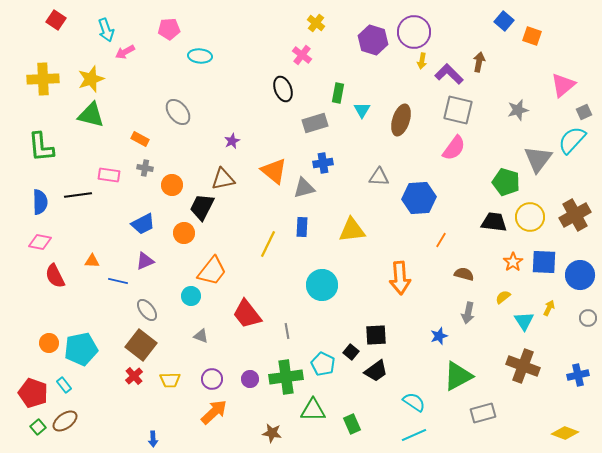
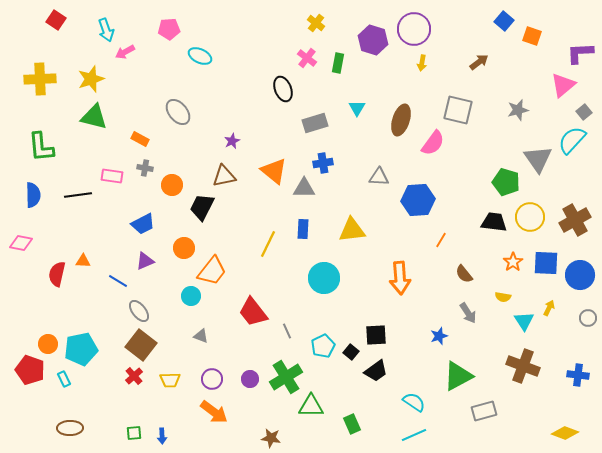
purple circle at (414, 32): moved 3 px up
pink cross at (302, 55): moved 5 px right, 3 px down
cyan ellipse at (200, 56): rotated 20 degrees clockwise
yellow arrow at (422, 61): moved 2 px down
brown arrow at (479, 62): rotated 42 degrees clockwise
purple L-shape at (449, 74): moved 131 px right, 21 px up; rotated 48 degrees counterclockwise
yellow cross at (43, 79): moved 3 px left
green rectangle at (338, 93): moved 30 px up
cyan triangle at (362, 110): moved 5 px left, 2 px up
gray square at (584, 112): rotated 14 degrees counterclockwise
green triangle at (91, 115): moved 3 px right, 2 px down
pink semicircle at (454, 148): moved 21 px left, 5 px up
gray triangle at (538, 159): rotated 12 degrees counterclockwise
pink rectangle at (109, 175): moved 3 px right, 1 px down
brown triangle at (223, 179): moved 1 px right, 3 px up
gray triangle at (304, 188): rotated 15 degrees clockwise
blue hexagon at (419, 198): moved 1 px left, 2 px down
blue semicircle at (40, 202): moved 7 px left, 7 px up
brown cross at (575, 215): moved 5 px down
blue rectangle at (302, 227): moved 1 px right, 2 px down
orange circle at (184, 233): moved 15 px down
pink diamond at (40, 242): moved 19 px left, 1 px down
orange triangle at (92, 261): moved 9 px left
blue square at (544, 262): moved 2 px right, 1 px down
brown semicircle at (464, 274): rotated 144 degrees counterclockwise
red semicircle at (55, 276): moved 2 px right, 2 px up; rotated 40 degrees clockwise
blue line at (118, 281): rotated 18 degrees clockwise
cyan circle at (322, 285): moved 2 px right, 7 px up
yellow semicircle at (503, 297): rotated 133 degrees counterclockwise
gray ellipse at (147, 310): moved 8 px left, 1 px down
gray arrow at (468, 313): rotated 45 degrees counterclockwise
red trapezoid at (247, 314): moved 6 px right, 2 px up
gray line at (287, 331): rotated 14 degrees counterclockwise
orange circle at (49, 343): moved 1 px left, 1 px down
cyan pentagon at (323, 364): moved 18 px up; rotated 20 degrees clockwise
blue cross at (578, 375): rotated 20 degrees clockwise
green cross at (286, 377): rotated 24 degrees counterclockwise
cyan rectangle at (64, 385): moved 6 px up; rotated 14 degrees clockwise
red pentagon at (33, 393): moved 3 px left, 23 px up
green triangle at (313, 410): moved 2 px left, 4 px up
orange arrow at (214, 412): rotated 80 degrees clockwise
gray rectangle at (483, 413): moved 1 px right, 2 px up
brown ellipse at (65, 421): moved 5 px right, 7 px down; rotated 35 degrees clockwise
green square at (38, 427): moved 96 px right, 6 px down; rotated 35 degrees clockwise
brown star at (272, 433): moved 1 px left, 5 px down
blue arrow at (153, 439): moved 9 px right, 3 px up
